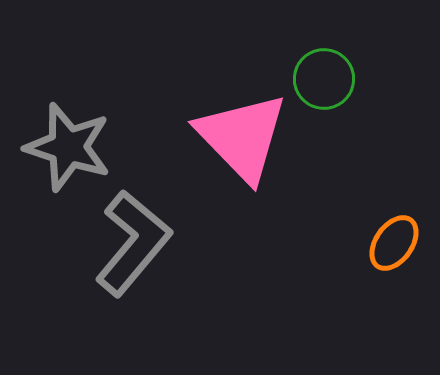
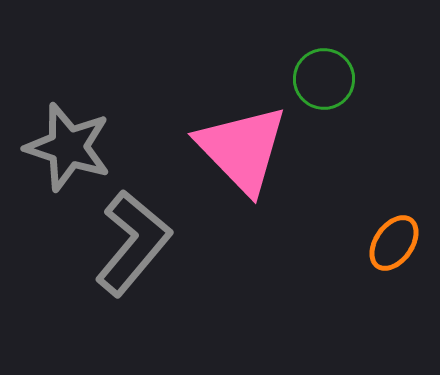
pink triangle: moved 12 px down
